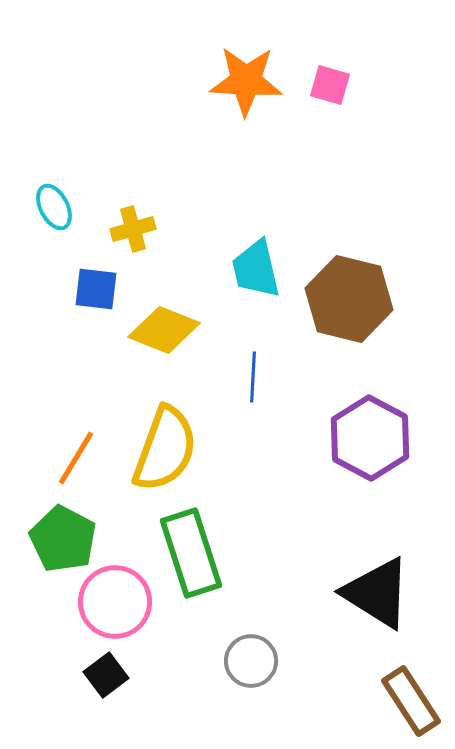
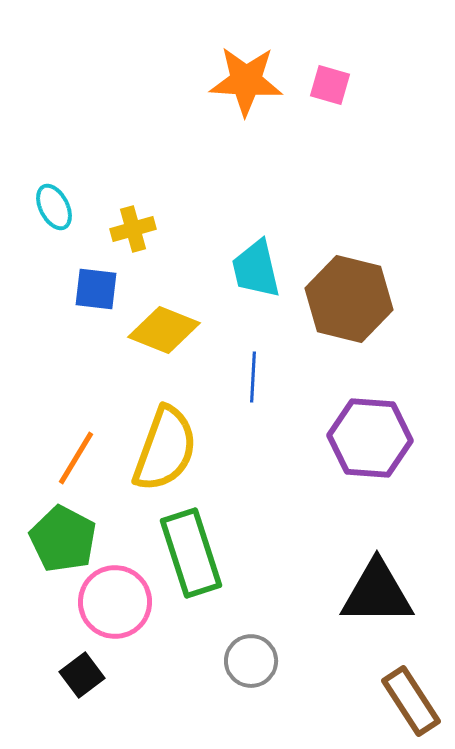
purple hexagon: rotated 24 degrees counterclockwise
black triangle: rotated 32 degrees counterclockwise
black square: moved 24 px left
